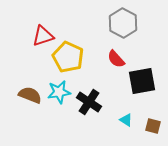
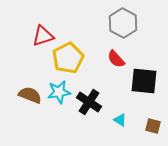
yellow pentagon: moved 1 px down; rotated 20 degrees clockwise
black square: moved 2 px right; rotated 16 degrees clockwise
cyan triangle: moved 6 px left
